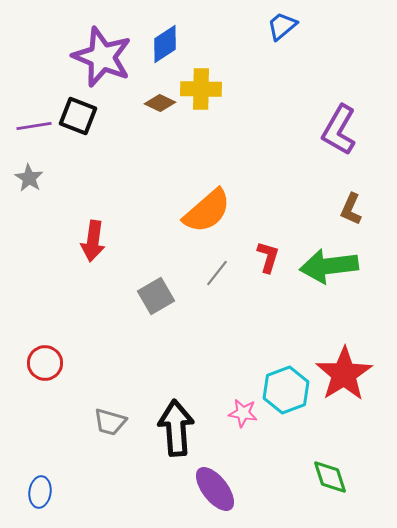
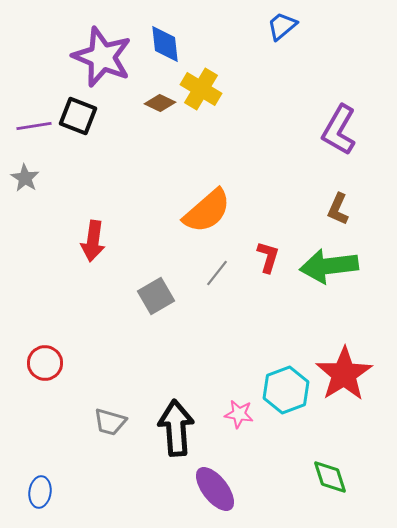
blue diamond: rotated 63 degrees counterclockwise
yellow cross: rotated 30 degrees clockwise
gray star: moved 4 px left
brown L-shape: moved 13 px left
pink star: moved 4 px left, 1 px down
